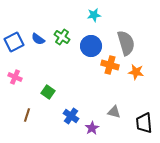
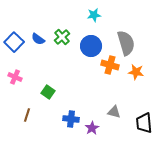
green cross: rotated 14 degrees clockwise
blue square: rotated 18 degrees counterclockwise
blue cross: moved 3 px down; rotated 28 degrees counterclockwise
